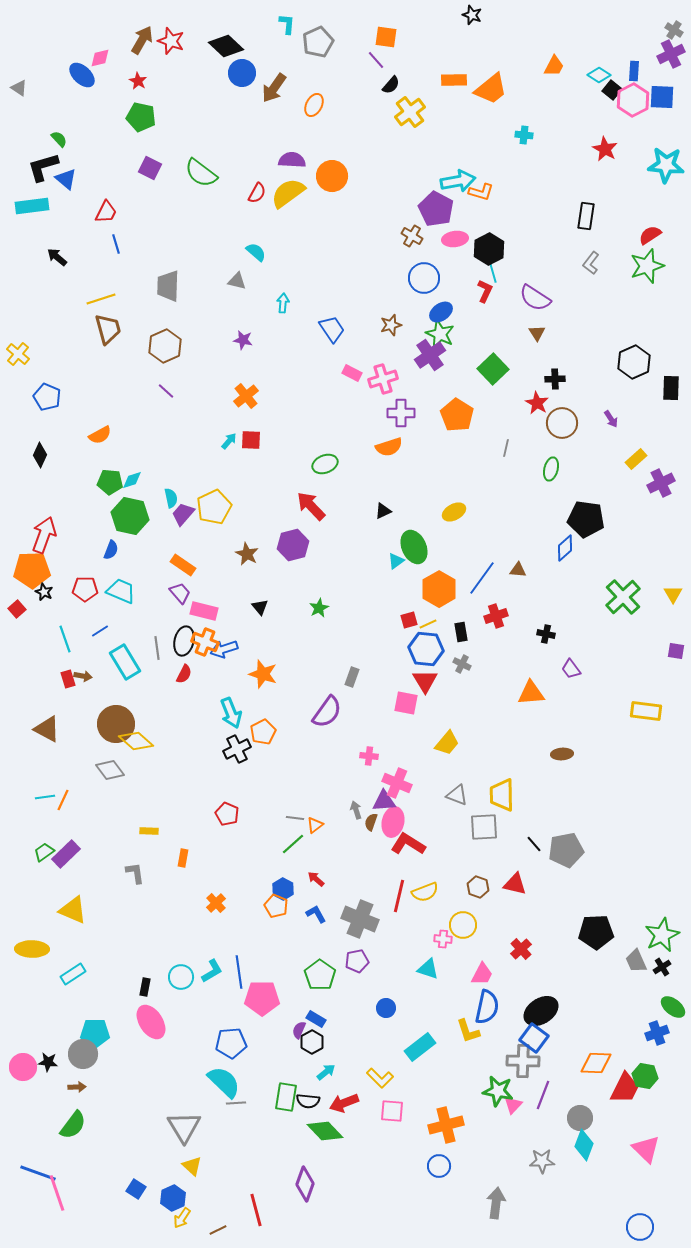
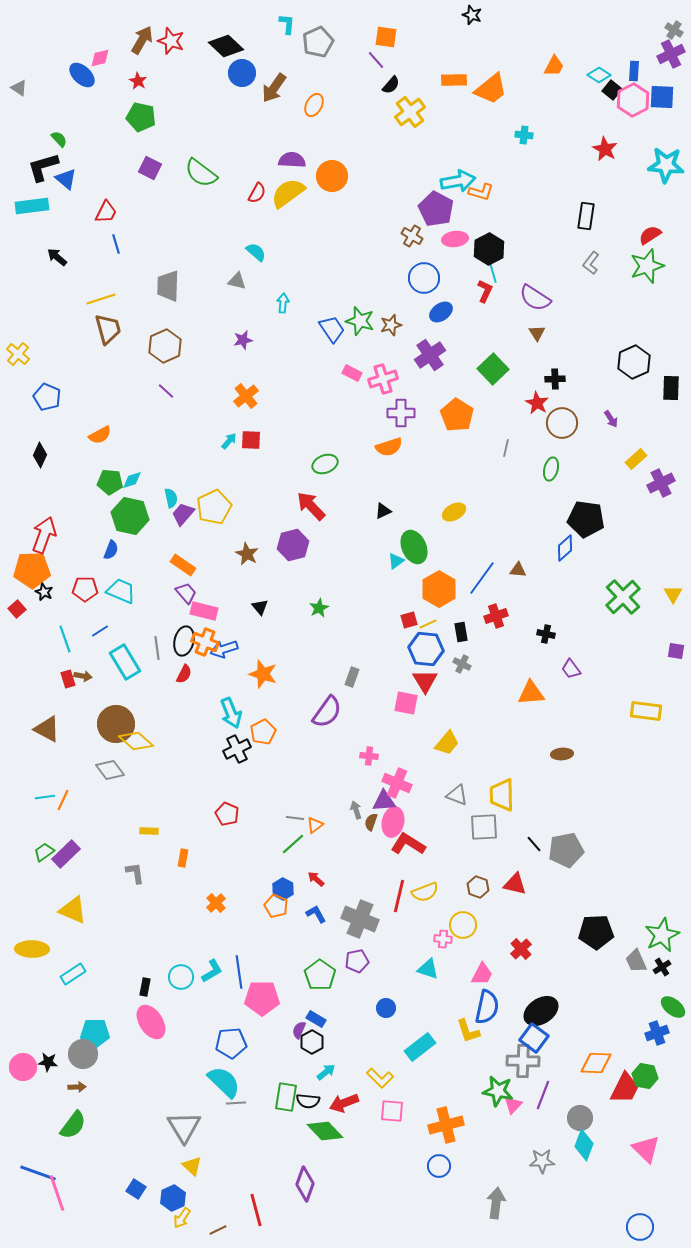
green star at (440, 334): moved 80 px left, 13 px up; rotated 8 degrees counterclockwise
purple star at (243, 340): rotated 24 degrees counterclockwise
purple trapezoid at (180, 593): moved 6 px right
